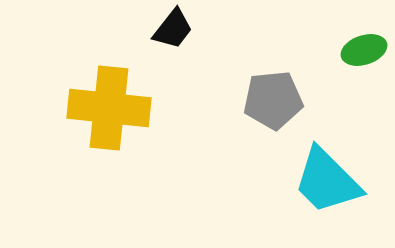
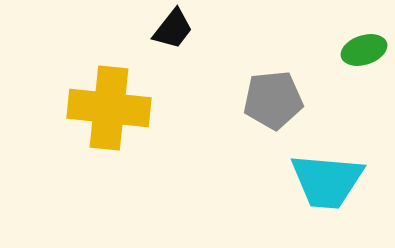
cyan trapezoid: rotated 40 degrees counterclockwise
